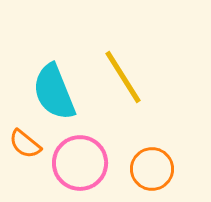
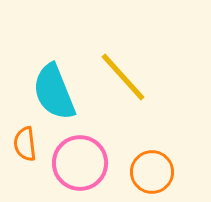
yellow line: rotated 10 degrees counterclockwise
orange semicircle: rotated 44 degrees clockwise
orange circle: moved 3 px down
